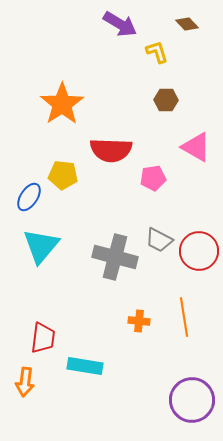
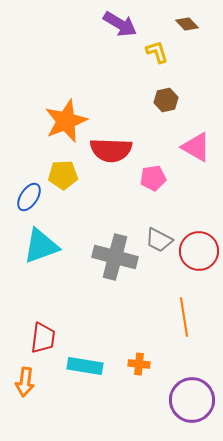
brown hexagon: rotated 15 degrees counterclockwise
orange star: moved 4 px right, 17 px down; rotated 12 degrees clockwise
yellow pentagon: rotated 8 degrees counterclockwise
cyan triangle: rotated 30 degrees clockwise
orange cross: moved 43 px down
